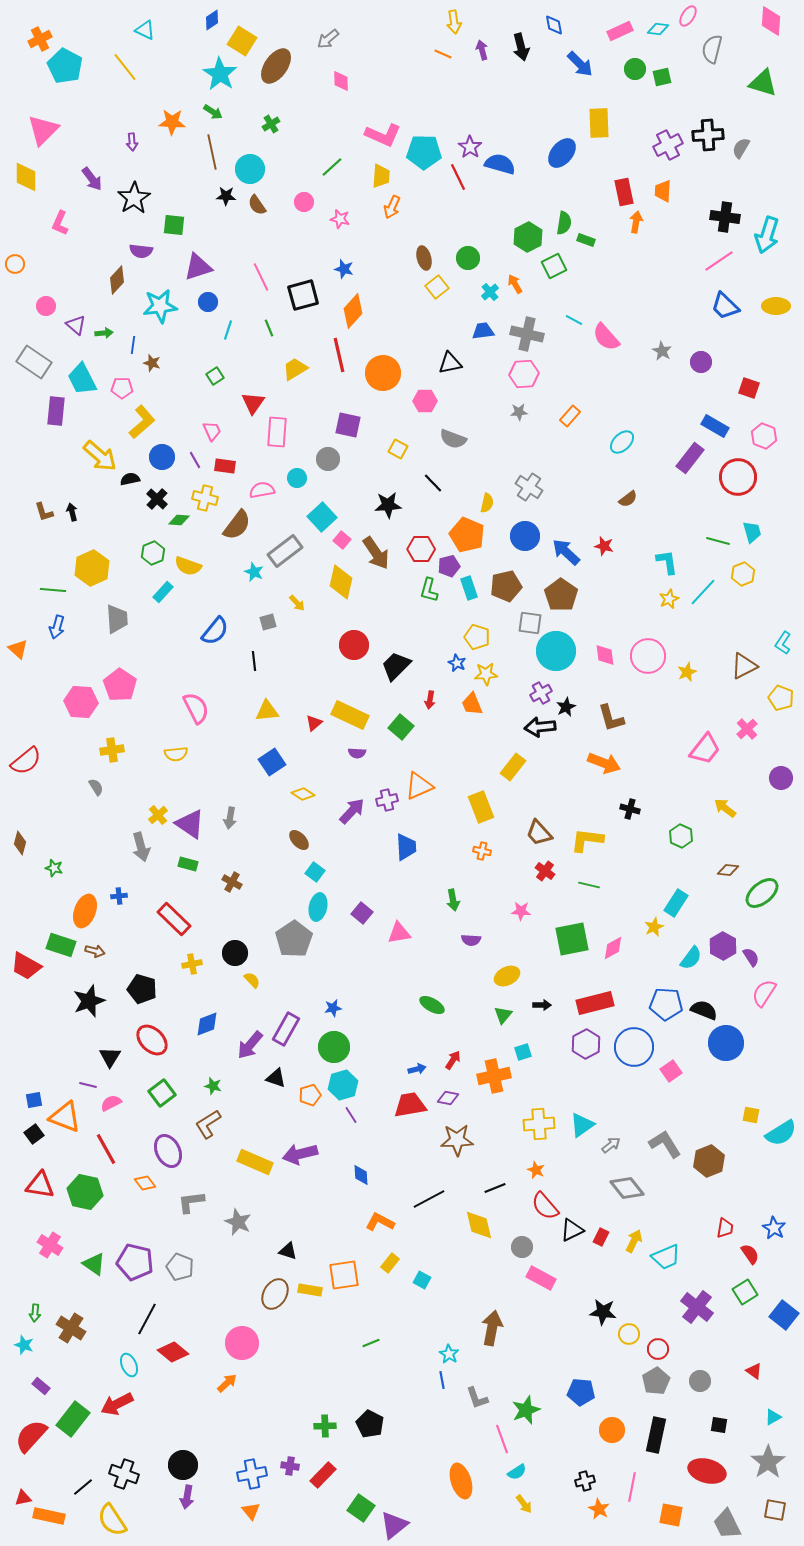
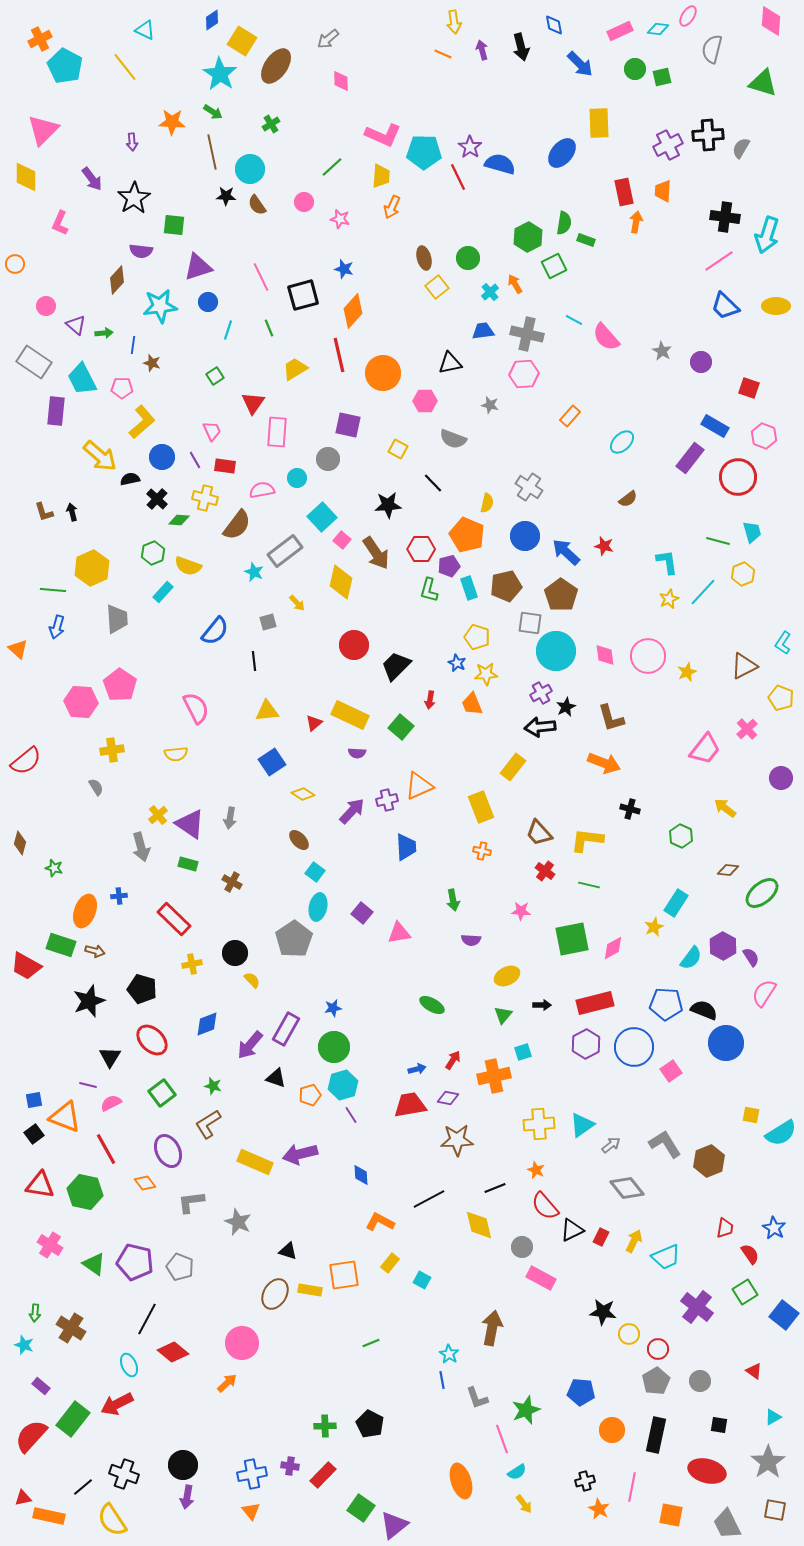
gray star at (519, 412): moved 29 px left, 7 px up; rotated 18 degrees clockwise
